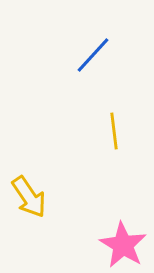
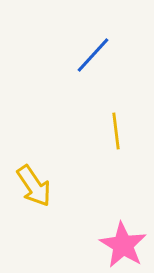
yellow line: moved 2 px right
yellow arrow: moved 5 px right, 11 px up
